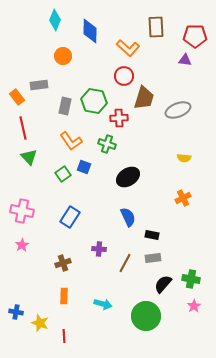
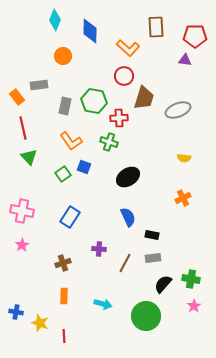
green cross at (107, 144): moved 2 px right, 2 px up
